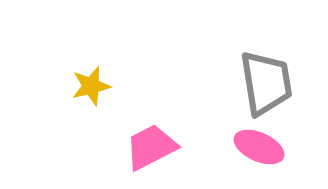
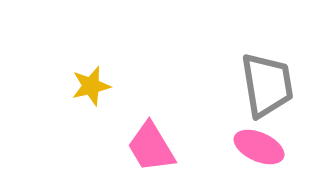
gray trapezoid: moved 1 px right, 2 px down
pink trapezoid: rotated 94 degrees counterclockwise
